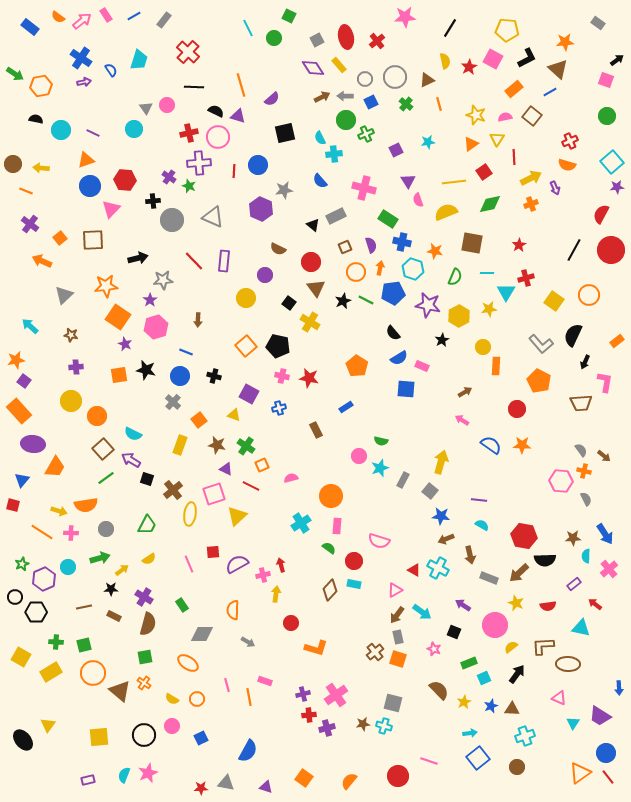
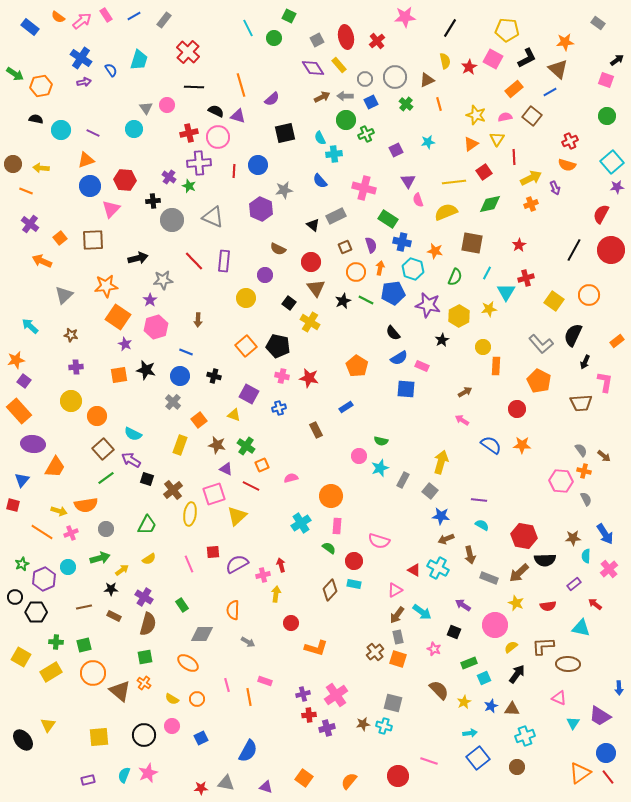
cyan line at (487, 273): rotated 64 degrees counterclockwise
pink cross at (71, 533): rotated 24 degrees counterclockwise
